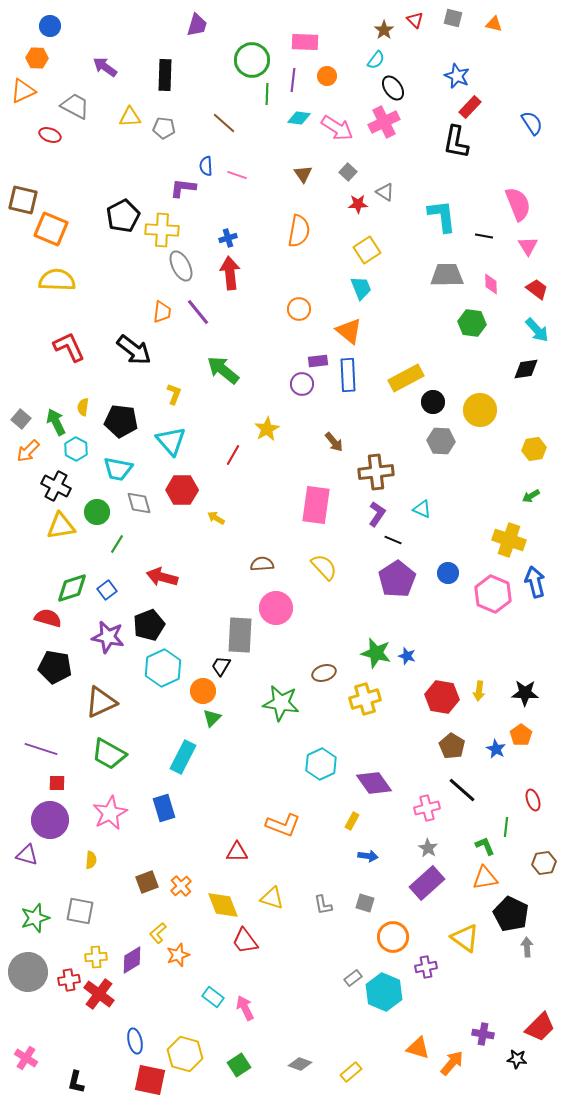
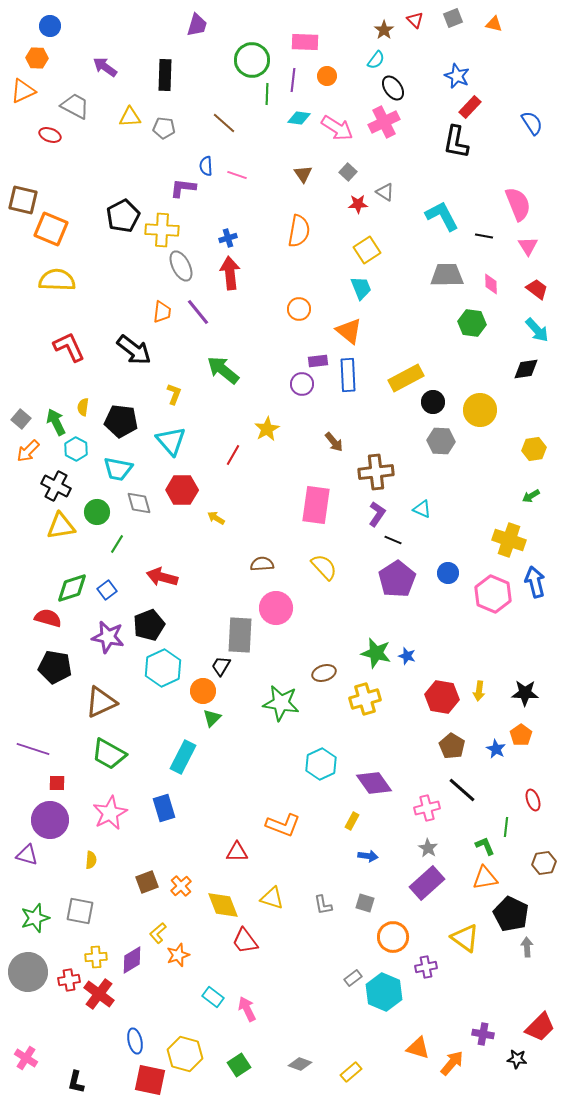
gray square at (453, 18): rotated 36 degrees counterclockwise
cyan L-shape at (442, 216): rotated 21 degrees counterclockwise
purple line at (41, 749): moved 8 px left
pink arrow at (245, 1008): moved 2 px right, 1 px down
